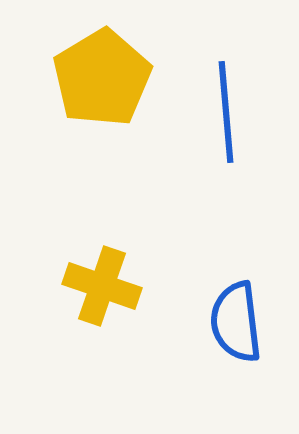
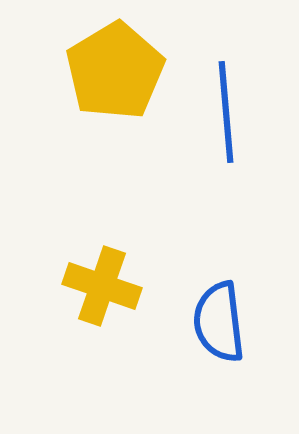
yellow pentagon: moved 13 px right, 7 px up
blue semicircle: moved 17 px left
